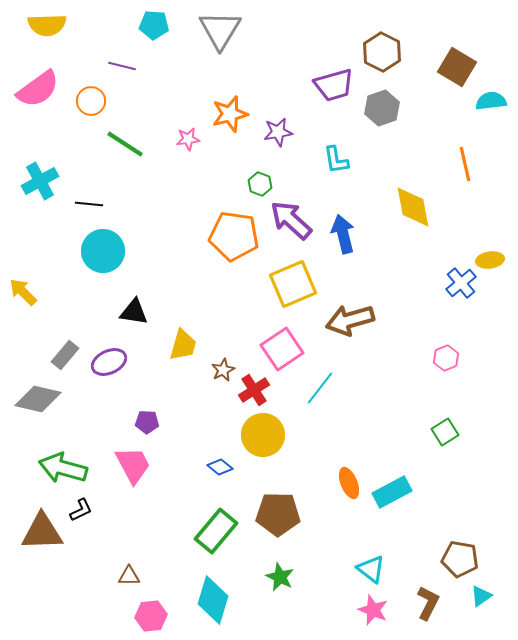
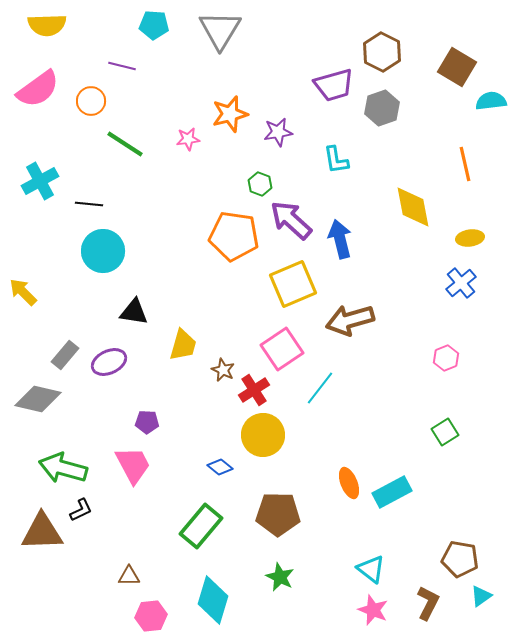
blue arrow at (343, 234): moved 3 px left, 5 px down
yellow ellipse at (490, 260): moved 20 px left, 22 px up
brown star at (223, 370): rotated 20 degrees counterclockwise
green rectangle at (216, 531): moved 15 px left, 5 px up
